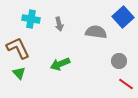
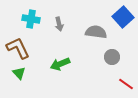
gray circle: moved 7 px left, 4 px up
